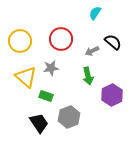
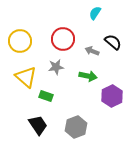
red circle: moved 2 px right
gray arrow: rotated 48 degrees clockwise
gray star: moved 5 px right, 1 px up
green arrow: rotated 66 degrees counterclockwise
purple hexagon: moved 1 px down
gray hexagon: moved 7 px right, 10 px down
black trapezoid: moved 1 px left, 2 px down
